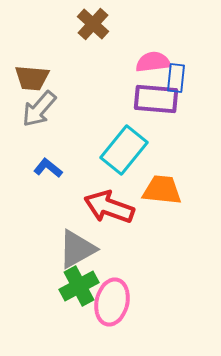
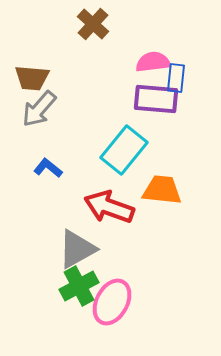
pink ellipse: rotated 15 degrees clockwise
